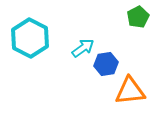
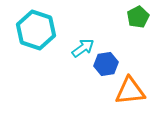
cyan hexagon: moved 6 px right, 8 px up; rotated 9 degrees counterclockwise
